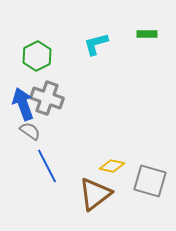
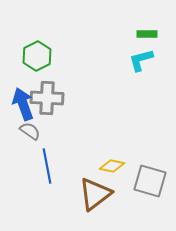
cyan L-shape: moved 45 px right, 16 px down
gray cross: rotated 16 degrees counterclockwise
blue line: rotated 16 degrees clockwise
